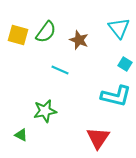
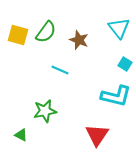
red triangle: moved 1 px left, 3 px up
